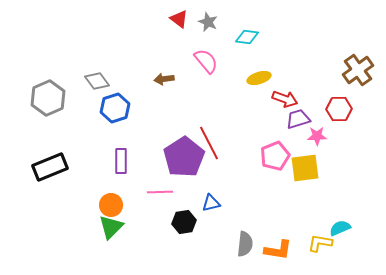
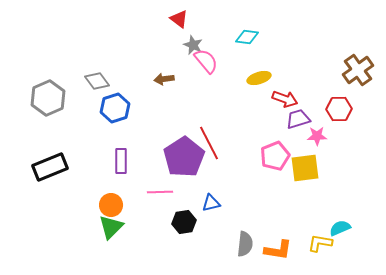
gray star: moved 15 px left, 23 px down
